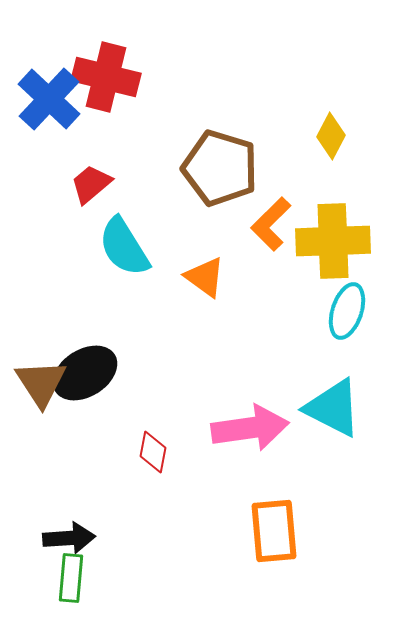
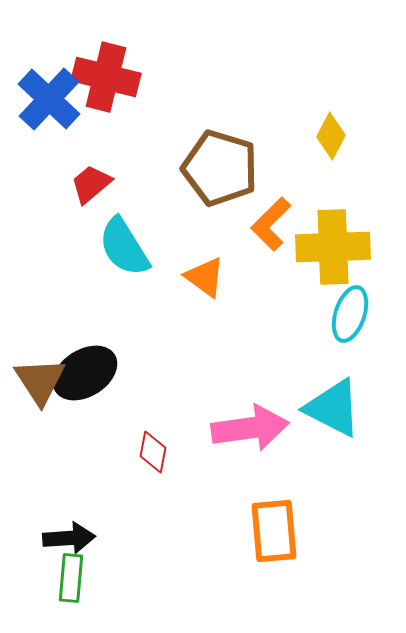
yellow cross: moved 6 px down
cyan ellipse: moved 3 px right, 3 px down
brown triangle: moved 1 px left, 2 px up
